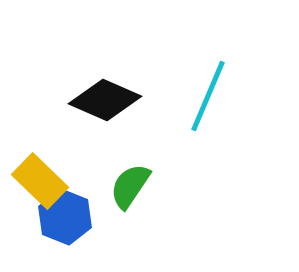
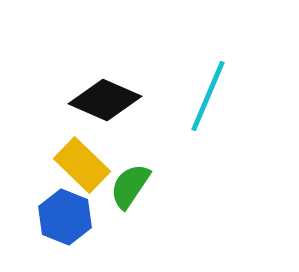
yellow rectangle: moved 42 px right, 16 px up
